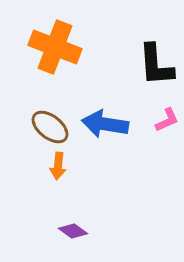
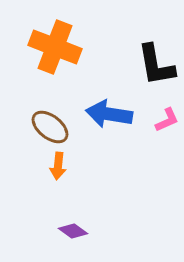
black L-shape: rotated 6 degrees counterclockwise
blue arrow: moved 4 px right, 10 px up
